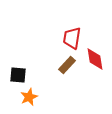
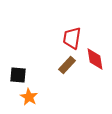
orange star: rotated 18 degrees counterclockwise
